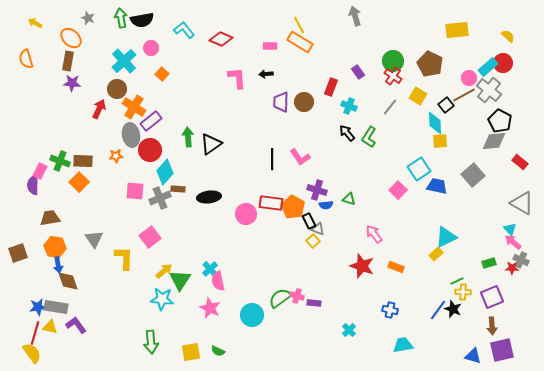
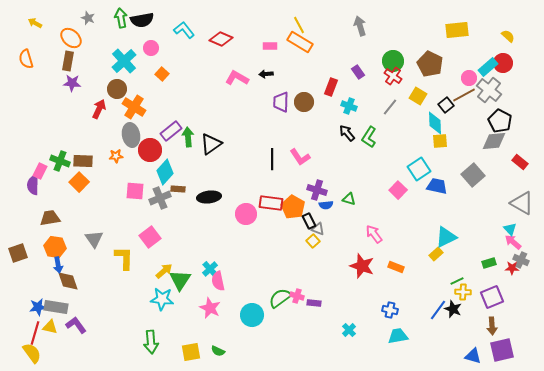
gray arrow at (355, 16): moved 5 px right, 10 px down
pink L-shape at (237, 78): rotated 55 degrees counterclockwise
purple rectangle at (151, 121): moved 20 px right, 10 px down
cyan trapezoid at (403, 345): moved 5 px left, 9 px up
